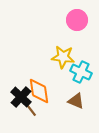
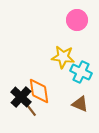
brown triangle: moved 4 px right, 3 px down
